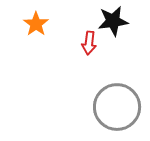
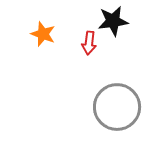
orange star: moved 7 px right, 10 px down; rotated 15 degrees counterclockwise
